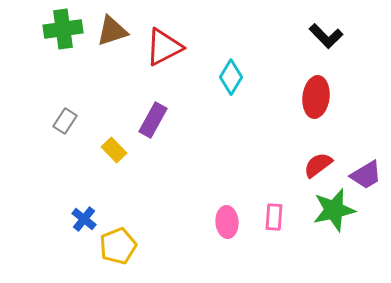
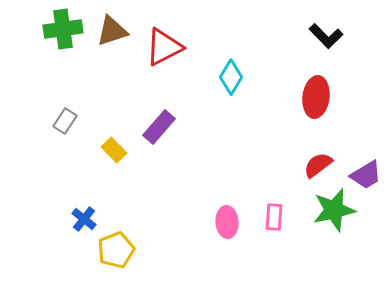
purple rectangle: moved 6 px right, 7 px down; rotated 12 degrees clockwise
yellow pentagon: moved 2 px left, 4 px down
